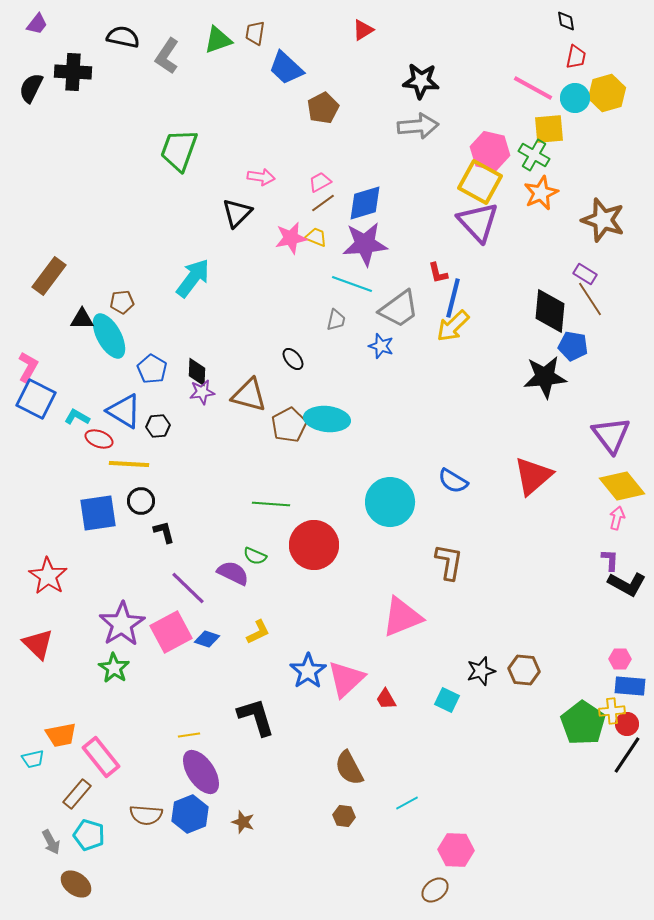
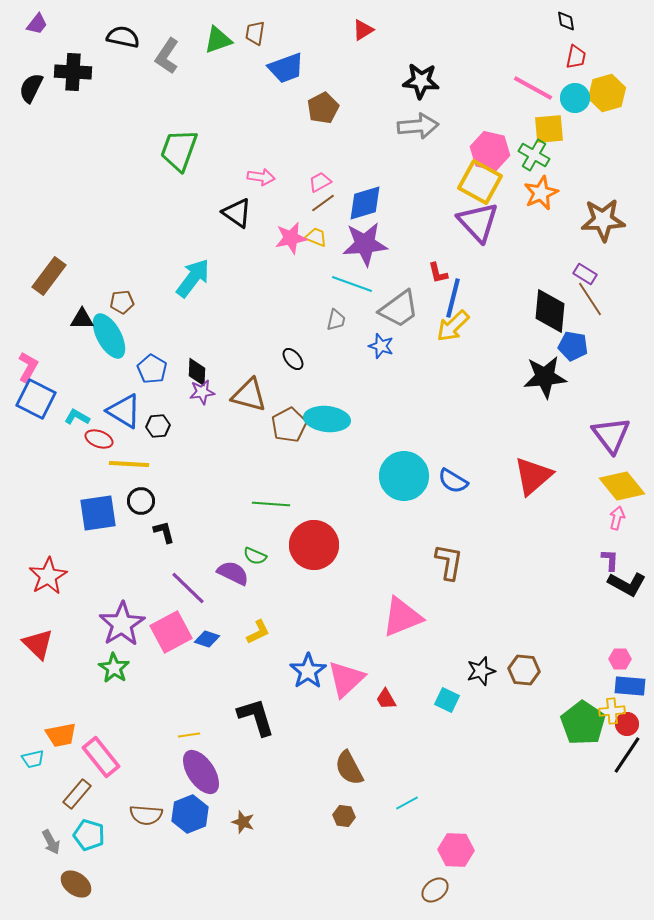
blue trapezoid at (286, 68): rotated 63 degrees counterclockwise
black triangle at (237, 213): rotated 40 degrees counterclockwise
brown star at (603, 220): rotated 21 degrees counterclockwise
cyan circle at (390, 502): moved 14 px right, 26 px up
red star at (48, 576): rotated 9 degrees clockwise
